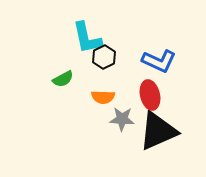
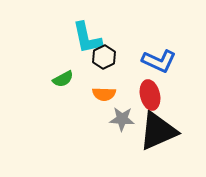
orange semicircle: moved 1 px right, 3 px up
